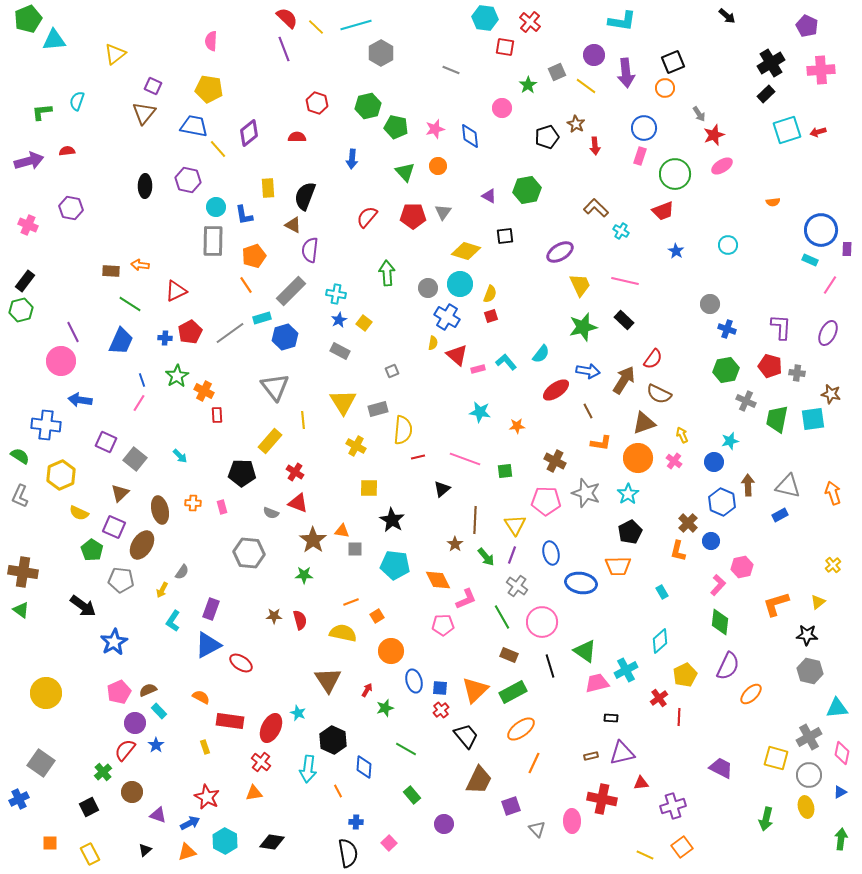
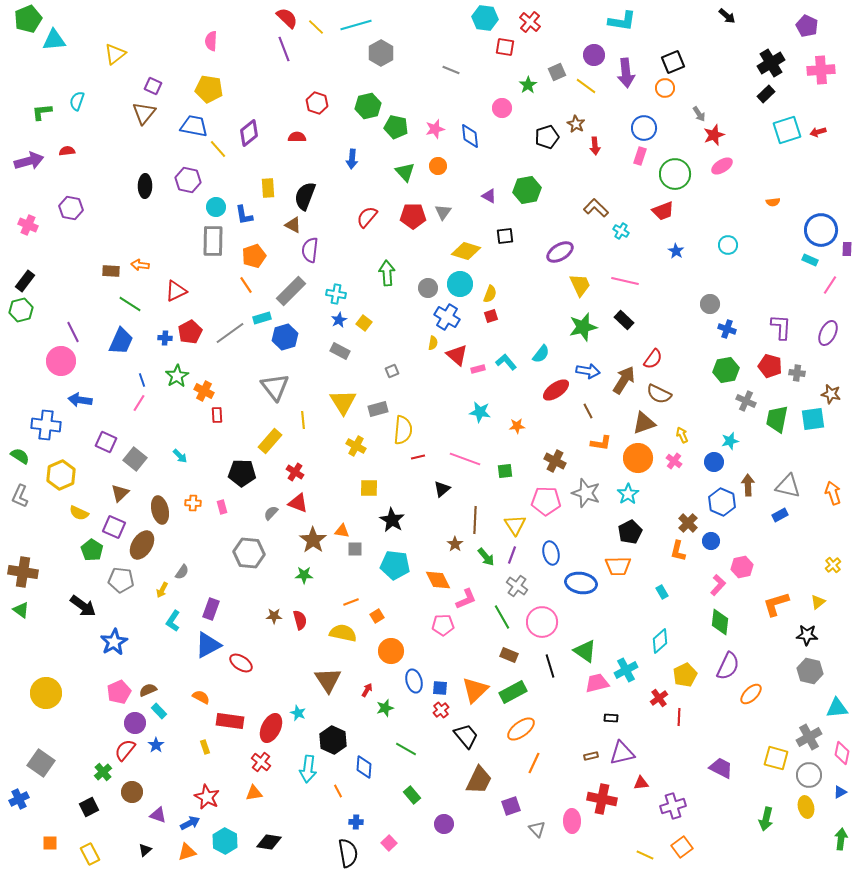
gray semicircle at (271, 513): rotated 112 degrees clockwise
black diamond at (272, 842): moved 3 px left
